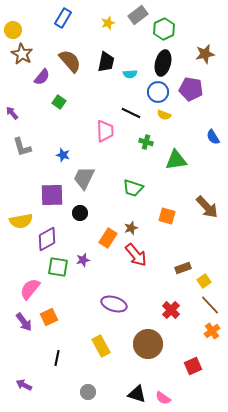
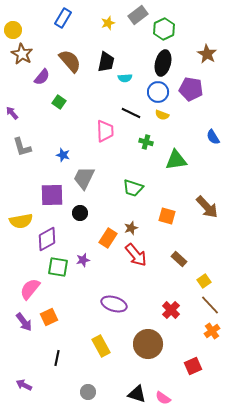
brown star at (205, 54): moved 2 px right; rotated 30 degrees counterclockwise
cyan semicircle at (130, 74): moved 5 px left, 4 px down
yellow semicircle at (164, 115): moved 2 px left
brown rectangle at (183, 268): moved 4 px left, 9 px up; rotated 63 degrees clockwise
